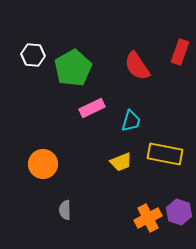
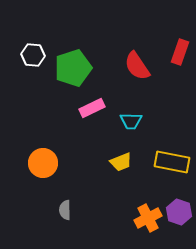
green pentagon: rotated 12 degrees clockwise
cyan trapezoid: rotated 75 degrees clockwise
yellow rectangle: moved 7 px right, 8 px down
orange circle: moved 1 px up
